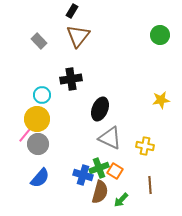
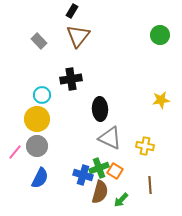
black ellipse: rotated 25 degrees counterclockwise
pink line: moved 10 px left, 17 px down
gray circle: moved 1 px left, 2 px down
blue semicircle: rotated 15 degrees counterclockwise
